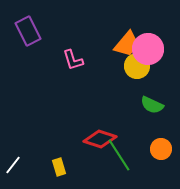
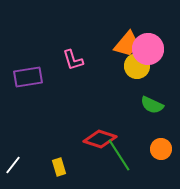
purple rectangle: moved 46 px down; rotated 72 degrees counterclockwise
